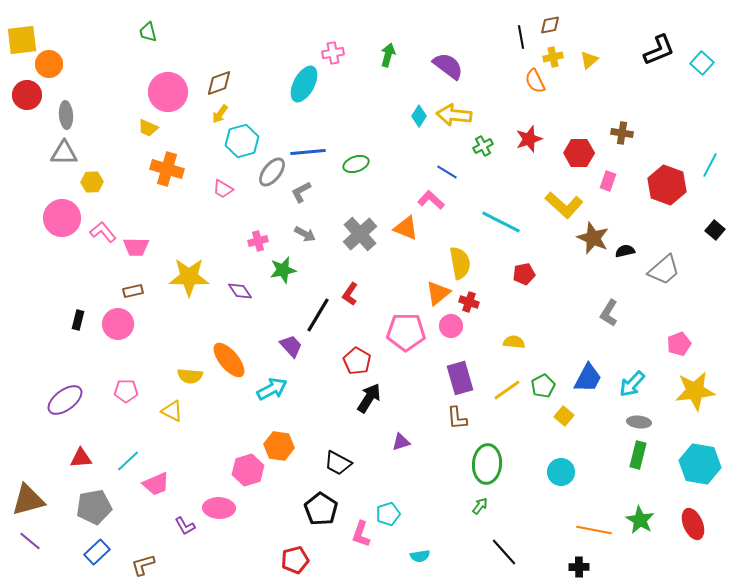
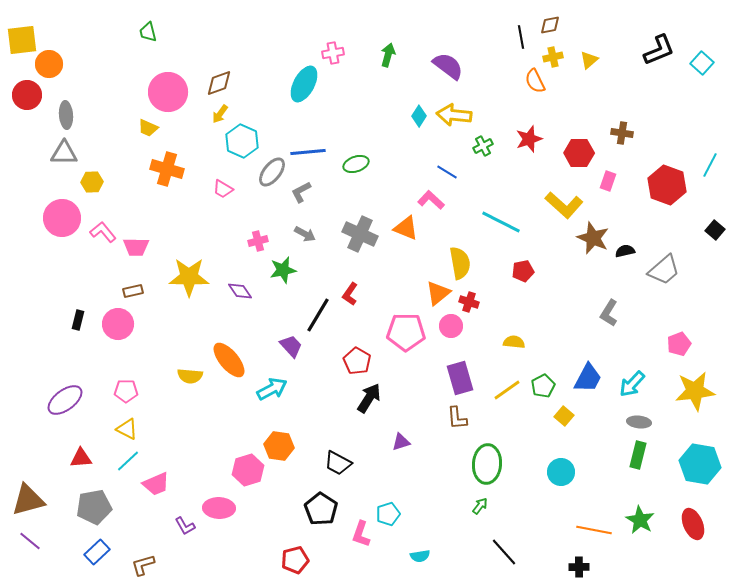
cyan hexagon at (242, 141): rotated 20 degrees counterclockwise
gray cross at (360, 234): rotated 24 degrees counterclockwise
red pentagon at (524, 274): moved 1 px left, 3 px up
yellow triangle at (172, 411): moved 45 px left, 18 px down
